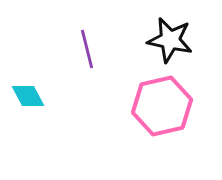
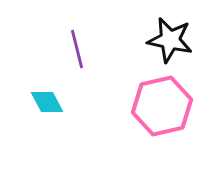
purple line: moved 10 px left
cyan diamond: moved 19 px right, 6 px down
